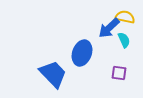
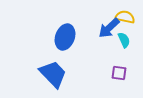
blue ellipse: moved 17 px left, 16 px up
